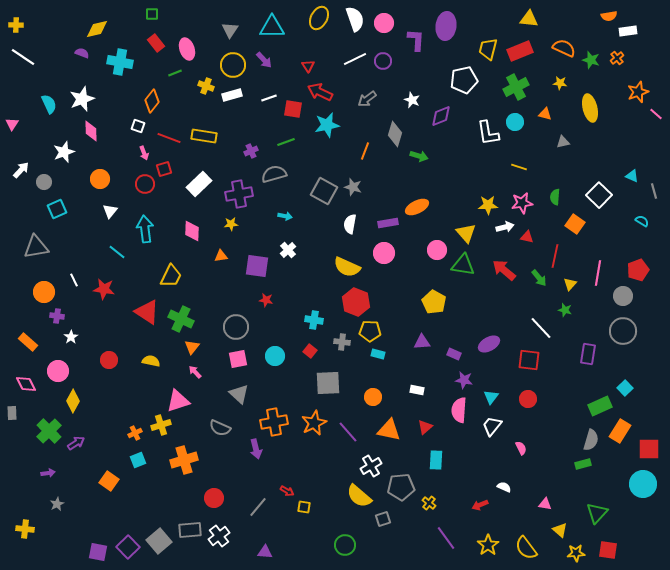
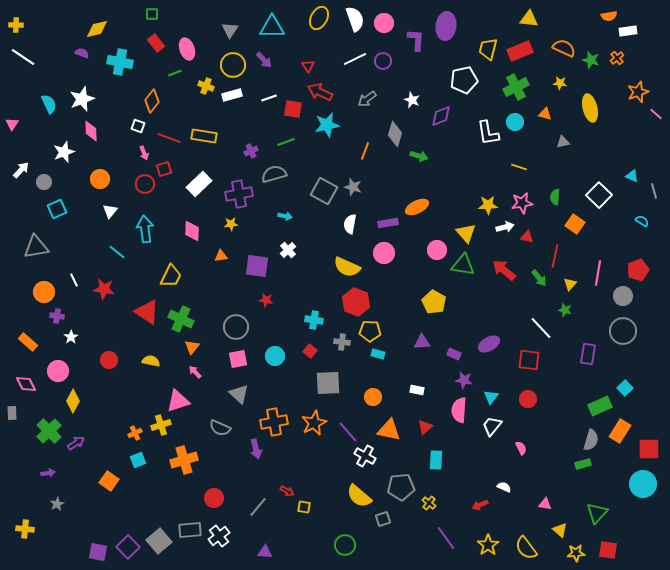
white cross at (371, 466): moved 6 px left, 10 px up; rotated 30 degrees counterclockwise
